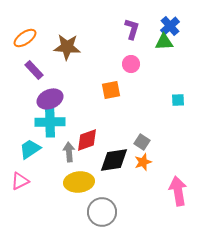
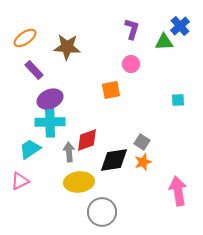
blue cross: moved 10 px right
